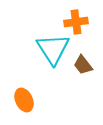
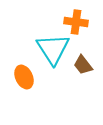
orange cross: rotated 15 degrees clockwise
orange ellipse: moved 23 px up
